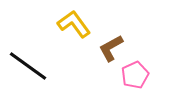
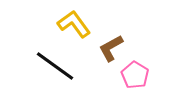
black line: moved 27 px right
pink pentagon: rotated 16 degrees counterclockwise
